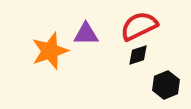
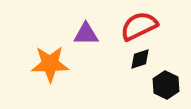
orange star: moved 13 px down; rotated 18 degrees clockwise
black diamond: moved 2 px right, 4 px down
black hexagon: rotated 12 degrees counterclockwise
